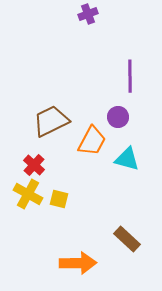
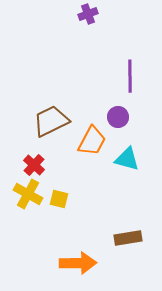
brown rectangle: moved 1 px right, 1 px up; rotated 52 degrees counterclockwise
